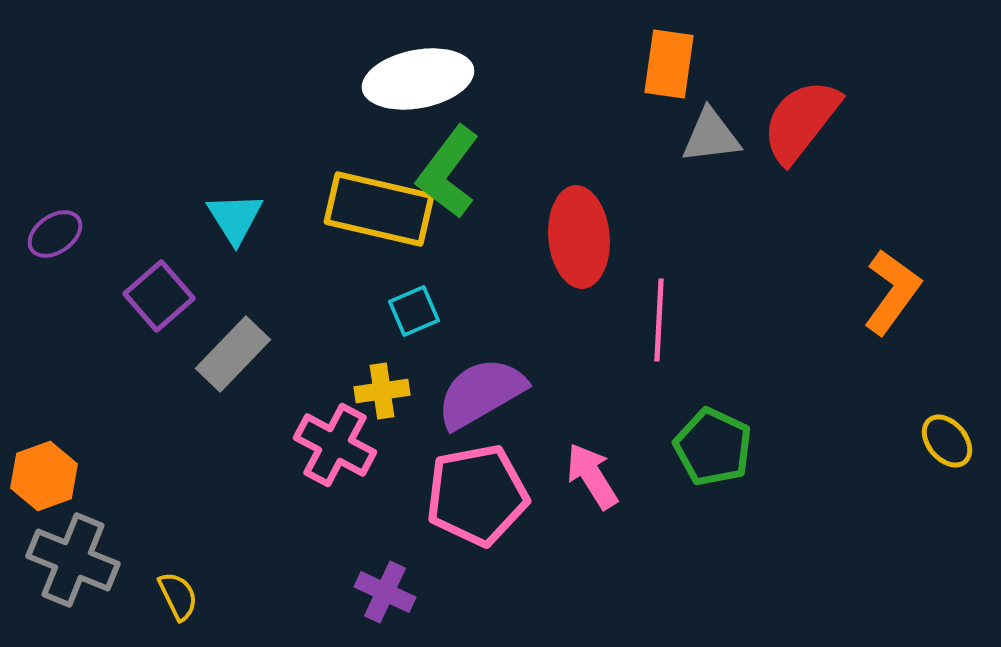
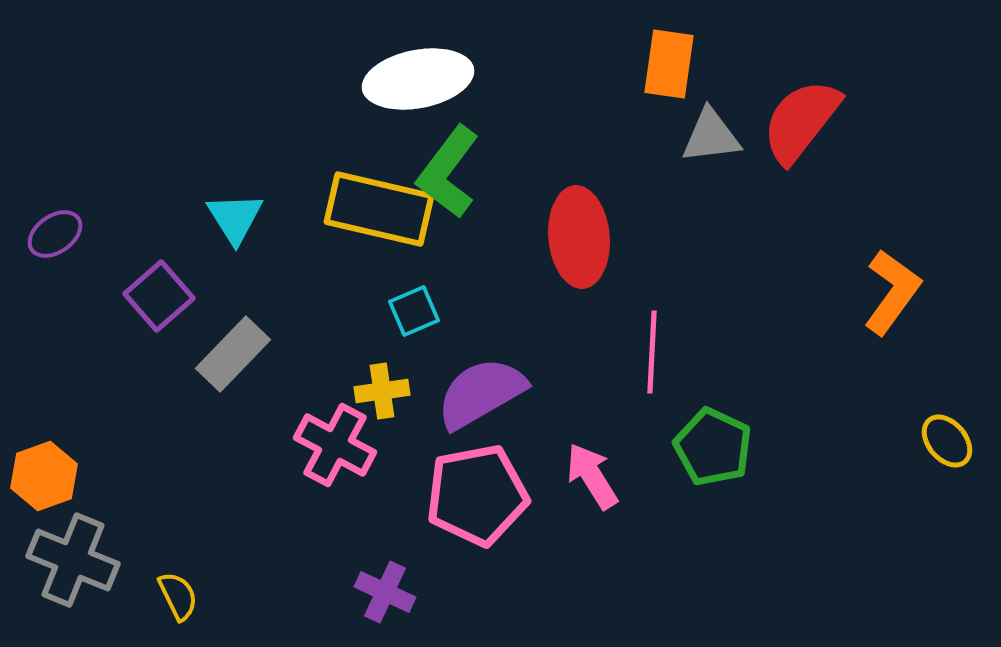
pink line: moved 7 px left, 32 px down
